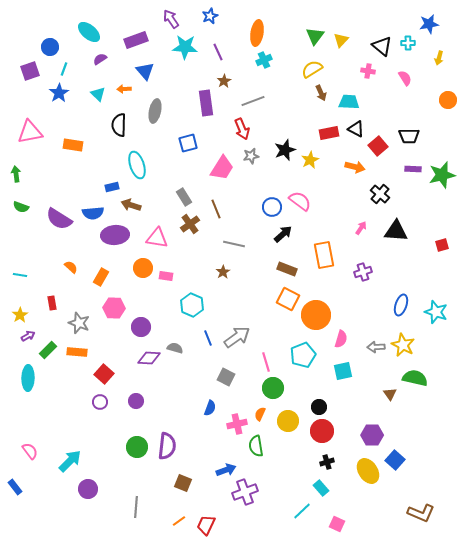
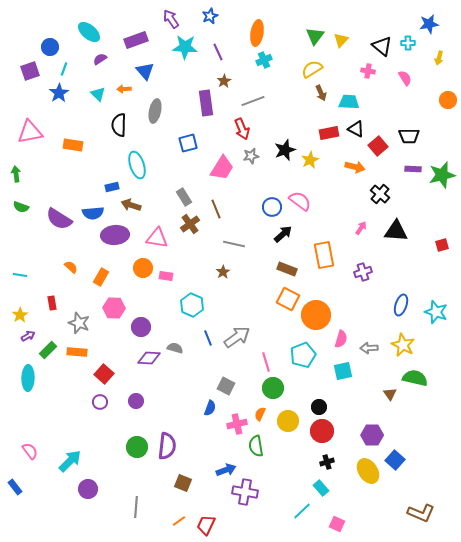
gray arrow at (376, 347): moved 7 px left, 1 px down
gray square at (226, 377): moved 9 px down
purple cross at (245, 492): rotated 30 degrees clockwise
